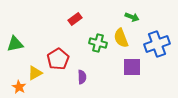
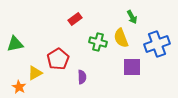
green arrow: rotated 40 degrees clockwise
green cross: moved 1 px up
